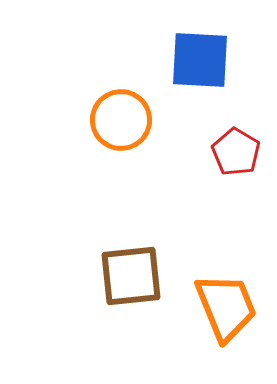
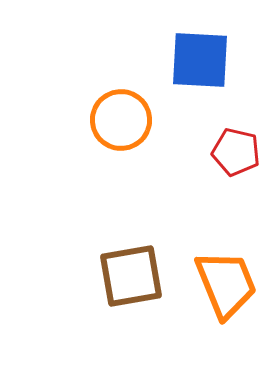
red pentagon: rotated 18 degrees counterclockwise
brown square: rotated 4 degrees counterclockwise
orange trapezoid: moved 23 px up
